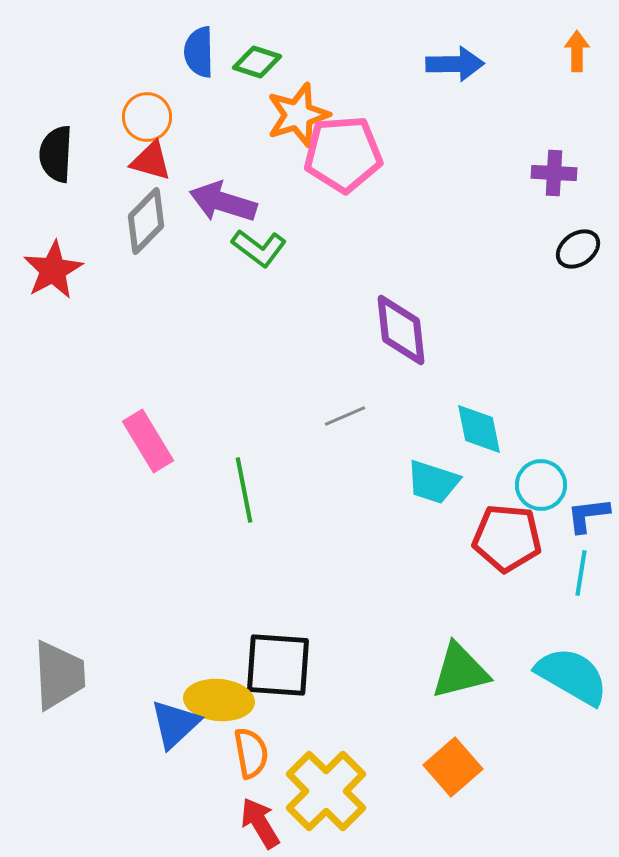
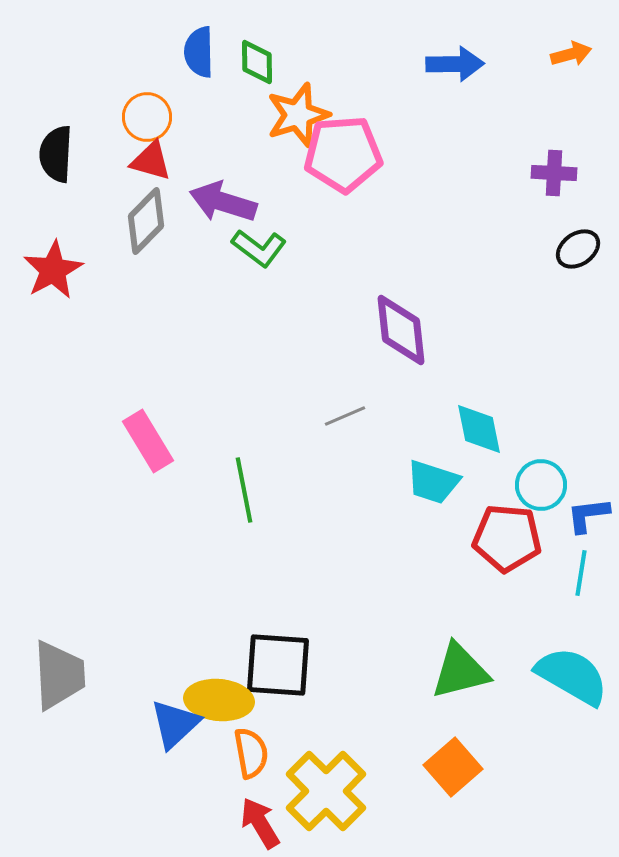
orange arrow: moved 6 px left, 3 px down; rotated 75 degrees clockwise
green diamond: rotated 72 degrees clockwise
